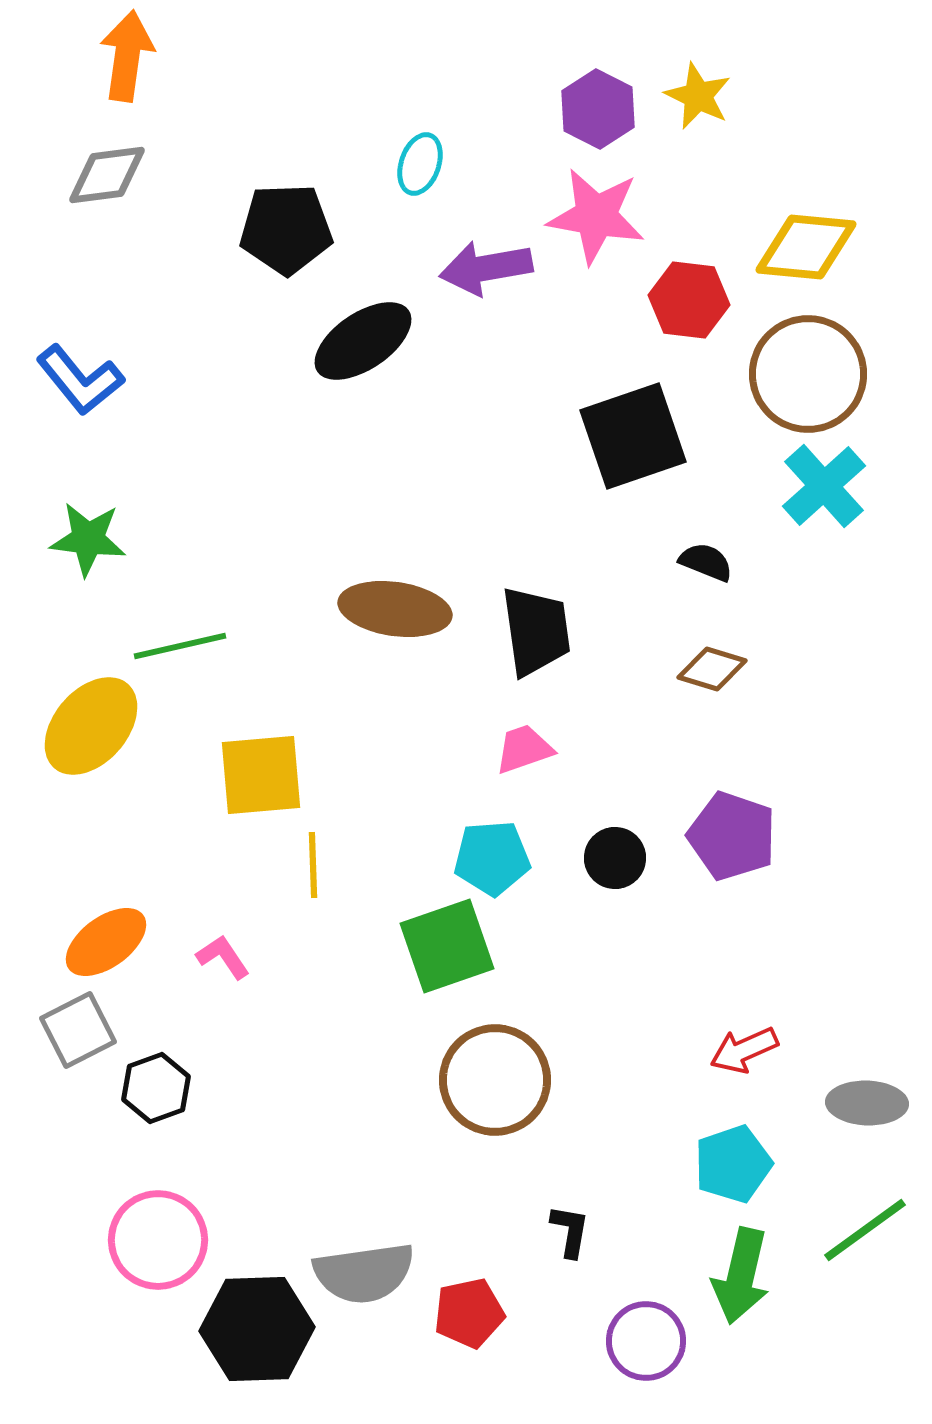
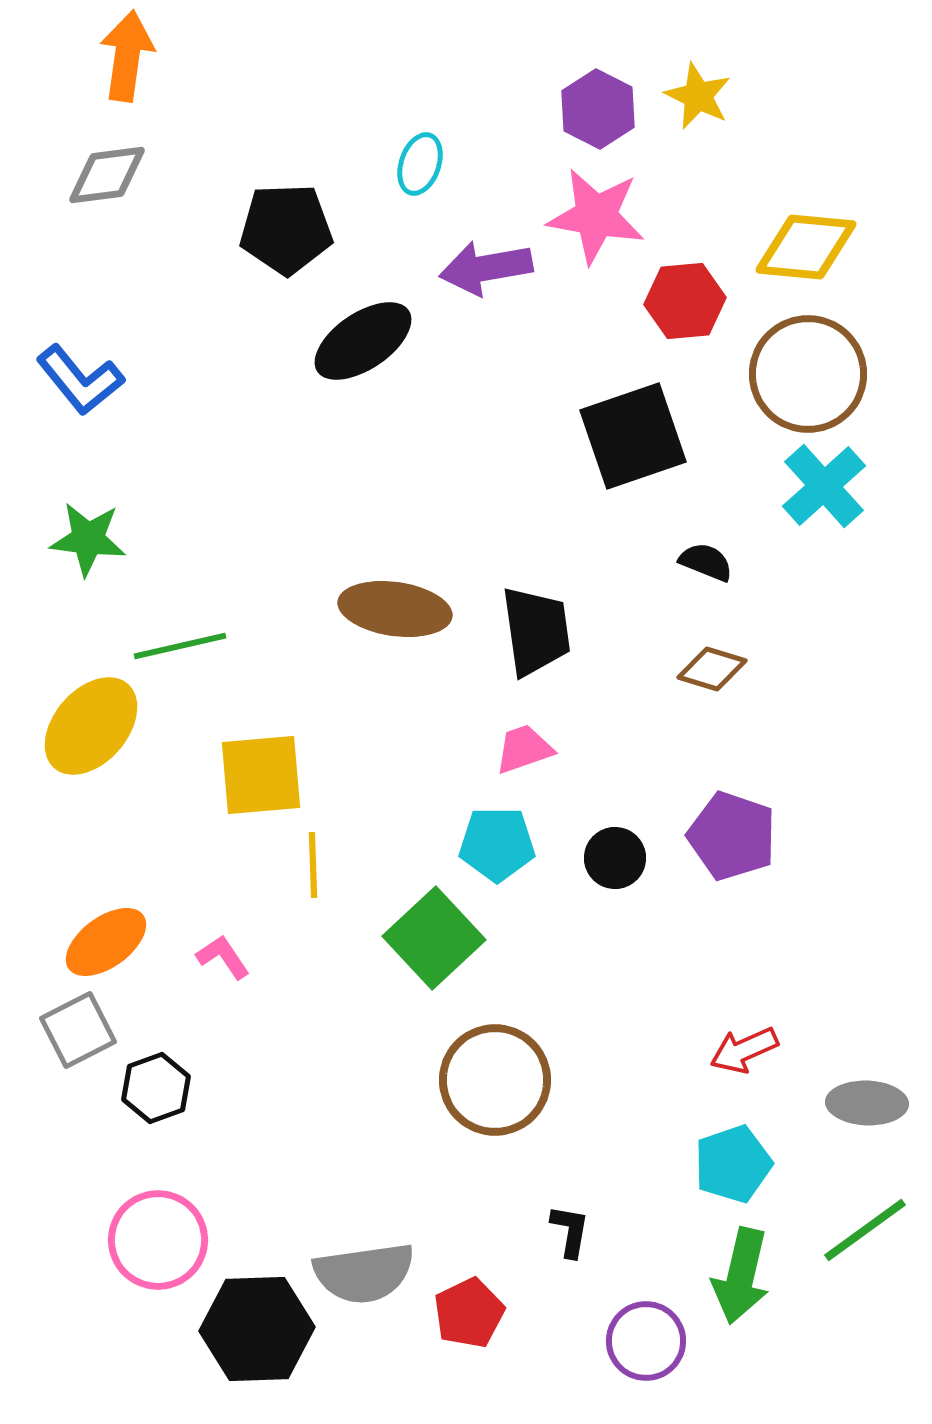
red hexagon at (689, 300): moved 4 px left, 1 px down; rotated 12 degrees counterclockwise
cyan pentagon at (492, 858): moved 5 px right, 14 px up; rotated 4 degrees clockwise
green square at (447, 946): moved 13 px left, 8 px up; rotated 24 degrees counterclockwise
red pentagon at (469, 1313): rotated 14 degrees counterclockwise
